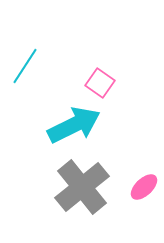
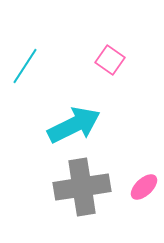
pink square: moved 10 px right, 23 px up
gray cross: rotated 30 degrees clockwise
